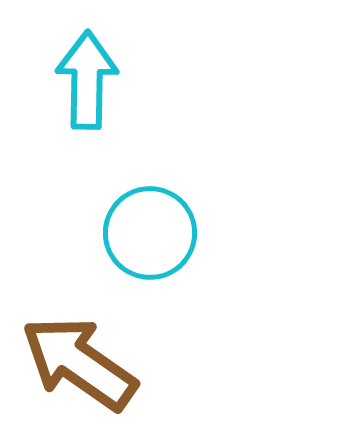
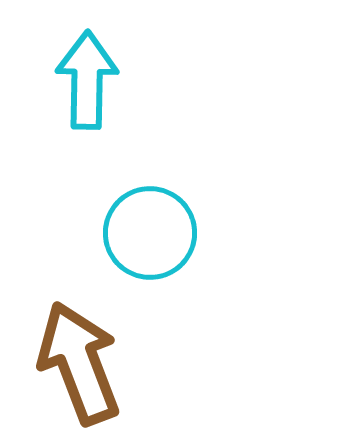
brown arrow: rotated 34 degrees clockwise
